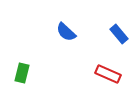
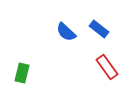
blue rectangle: moved 20 px left, 5 px up; rotated 12 degrees counterclockwise
red rectangle: moved 1 px left, 7 px up; rotated 30 degrees clockwise
